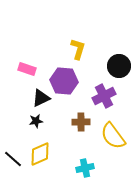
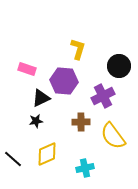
purple cross: moved 1 px left
yellow diamond: moved 7 px right
